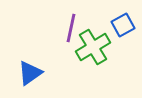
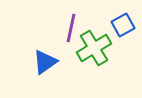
green cross: moved 1 px right, 1 px down
blue triangle: moved 15 px right, 11 px up
